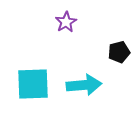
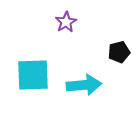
cyan square: moved 9 px up
